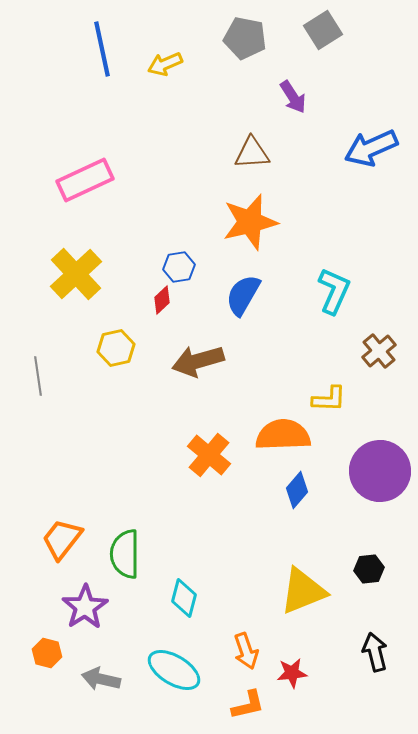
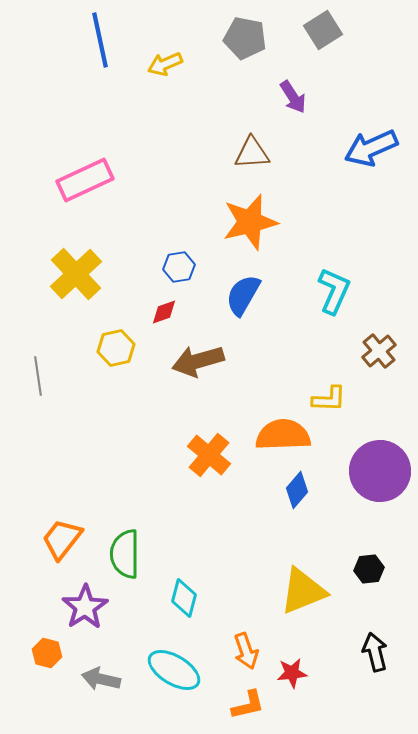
blue line: moved 2 px left, 9 px up
red diamond: moved 2 px right, 12 px down; rotated 24 degrees clockwise
